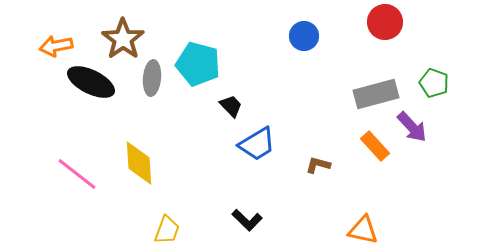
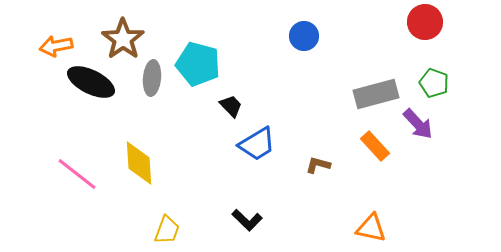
red circle: moved 40 px right
purple arrow: moved 6 px right, 3 px up
orange triangle: moved 8 px right, 2 px up
